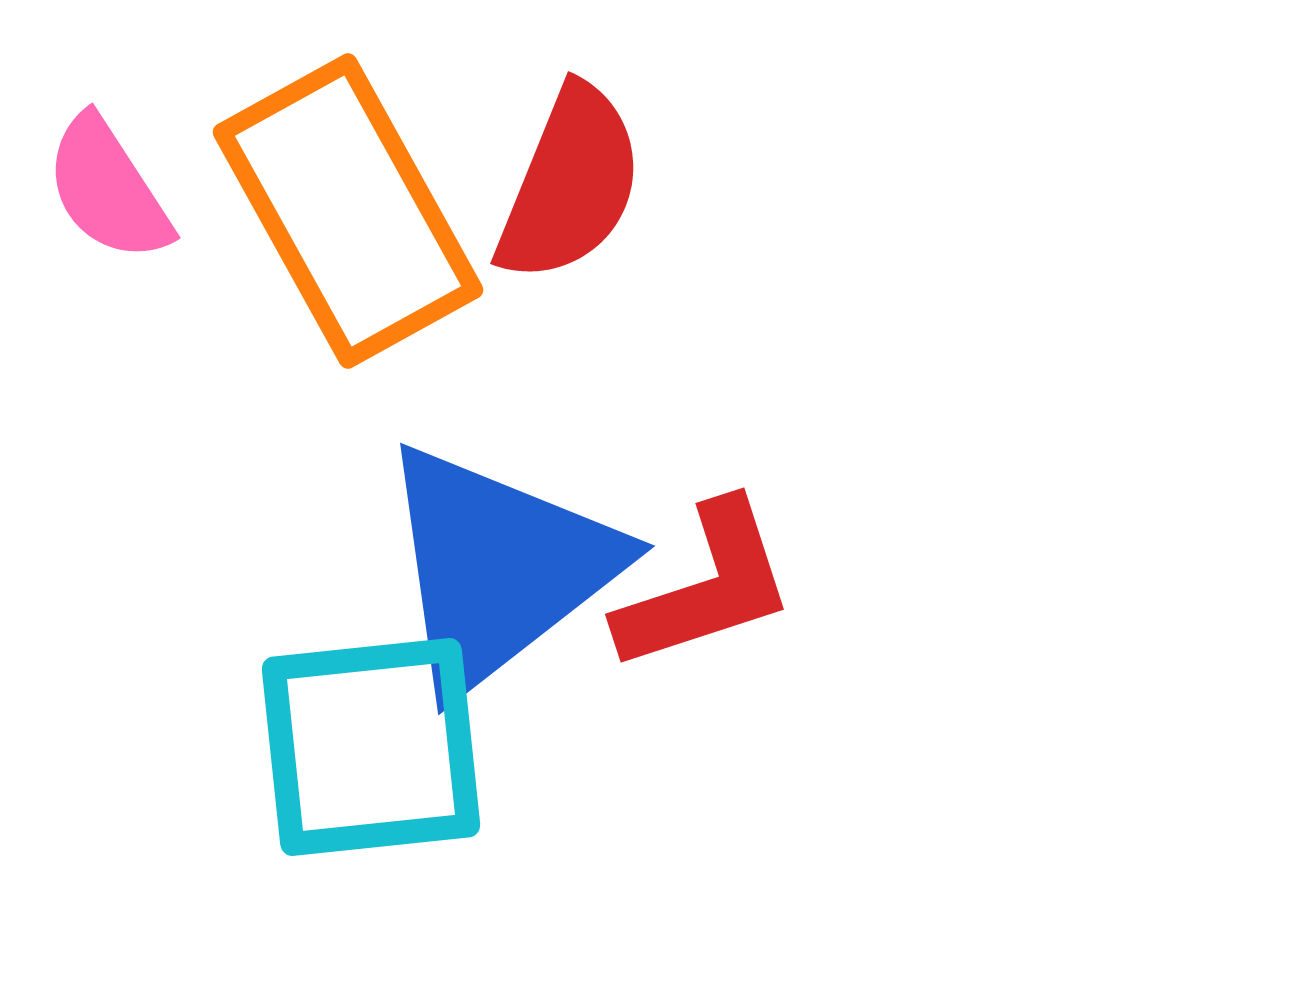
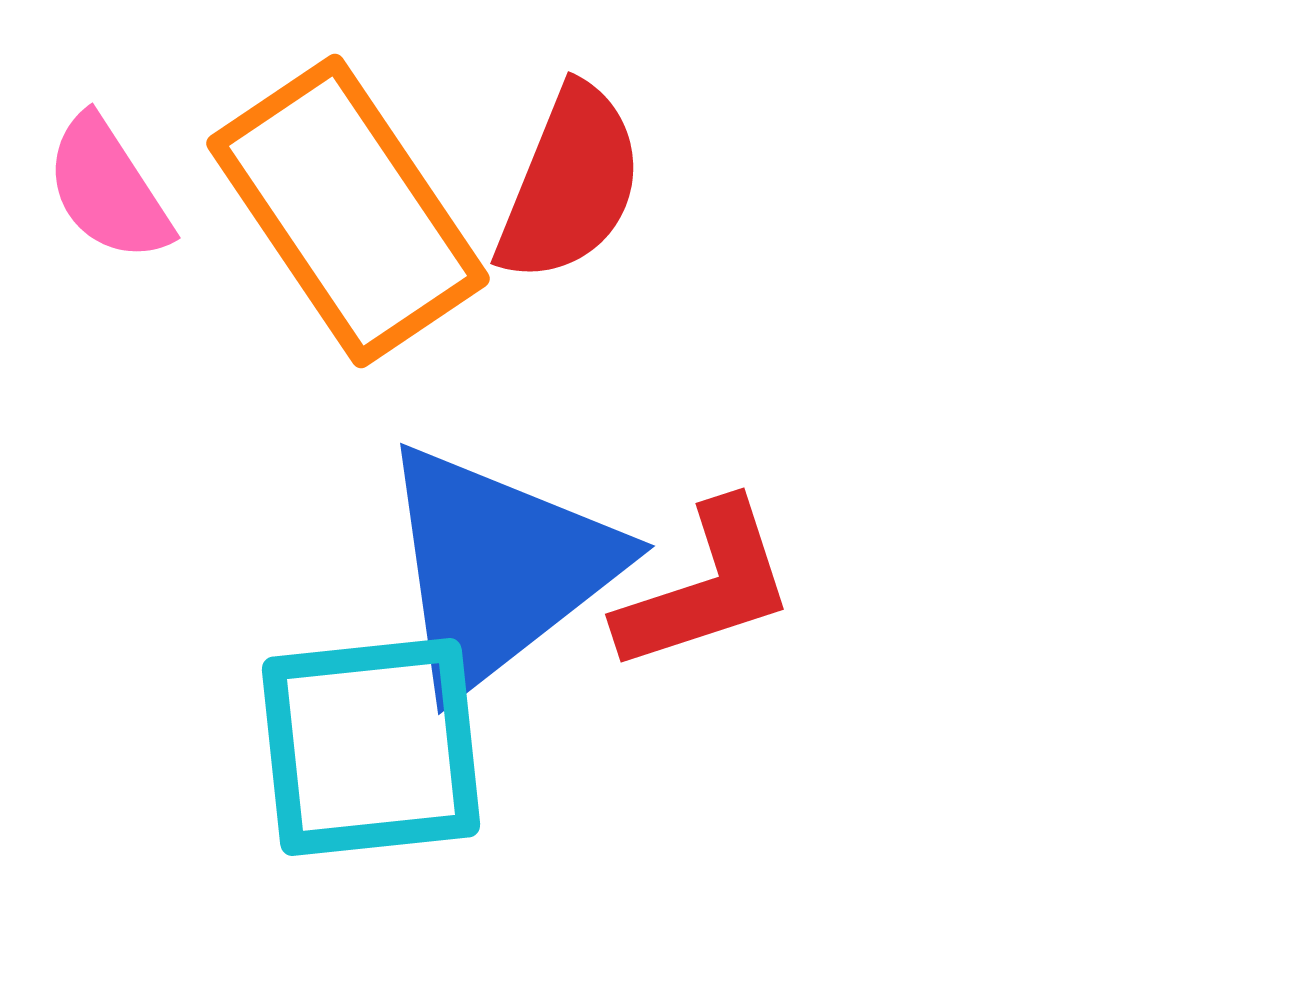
orange rectangle: rotated 5 degrees counterclockwise
